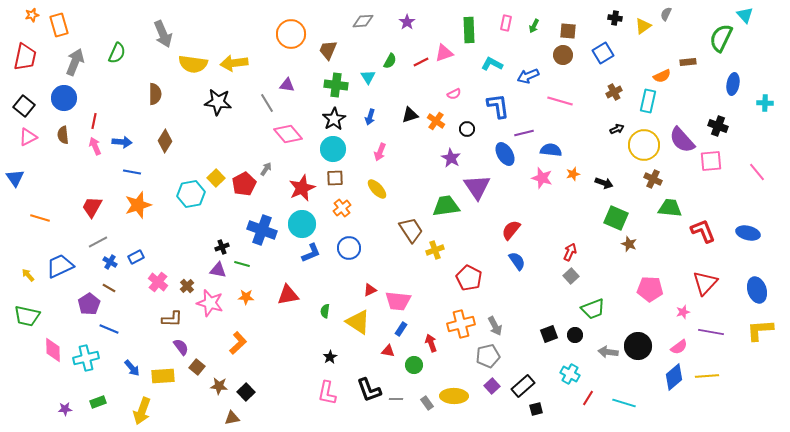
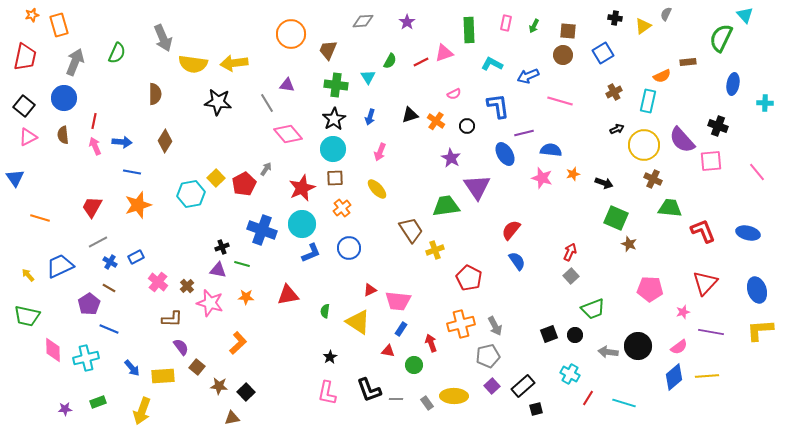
gray arrow at (163, 34): moved 4 px down
black circle at (467, 129): moved 3 px up
